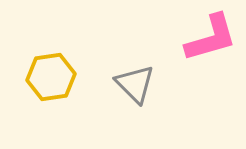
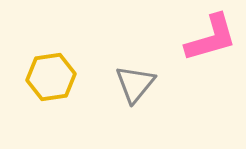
gray triangle: rotated 24 degrees clockwise
